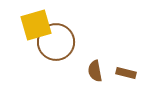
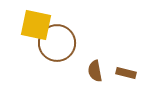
yellow square: rotated 28 degrees clockwise
brown circle: moved 1 px right, 1 px down
